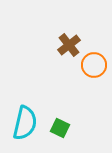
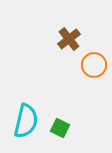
brown cross: moved 6 px up
cyan semicircle: moved 1 px right, 2 px up
